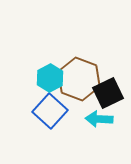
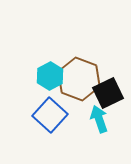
cyan hexagon: moved 2 px up
blue square: moved 4 px down
cyan arrow: rotated 68 degrees clockwise
